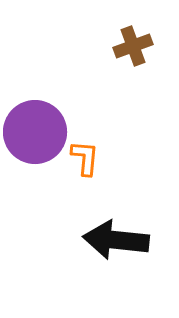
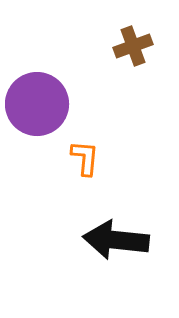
purple circle: moved 2 px right, 28 px up
